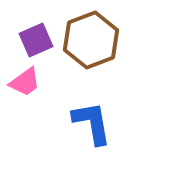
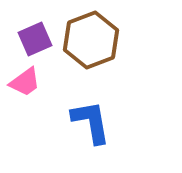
purple square: moved 1 px left, 1 px up
blue L-shape: moved 1 px left, 1 px up
